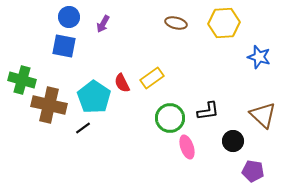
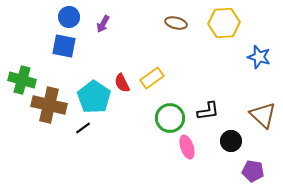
black circle: moved 2 px left
